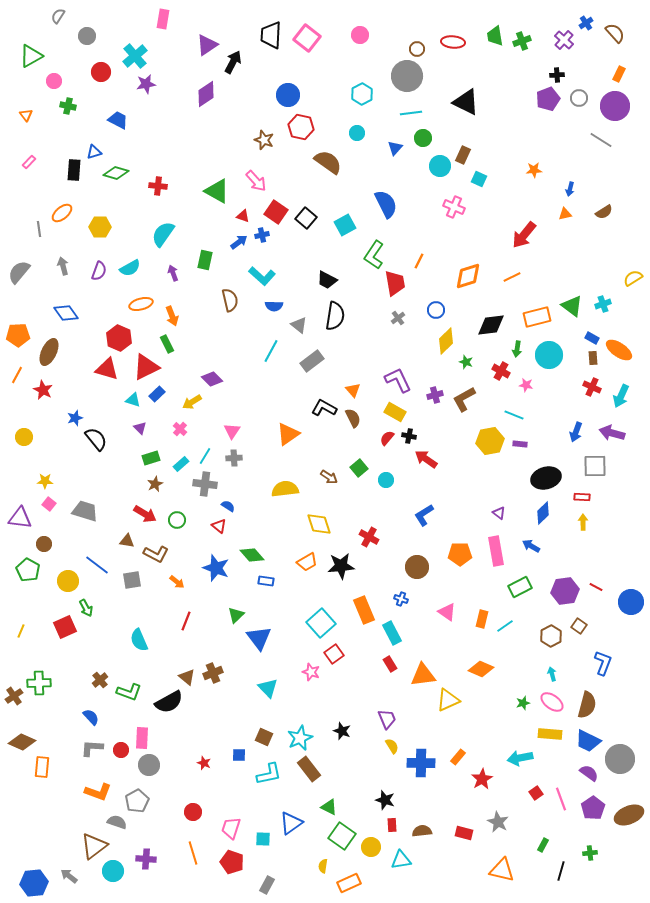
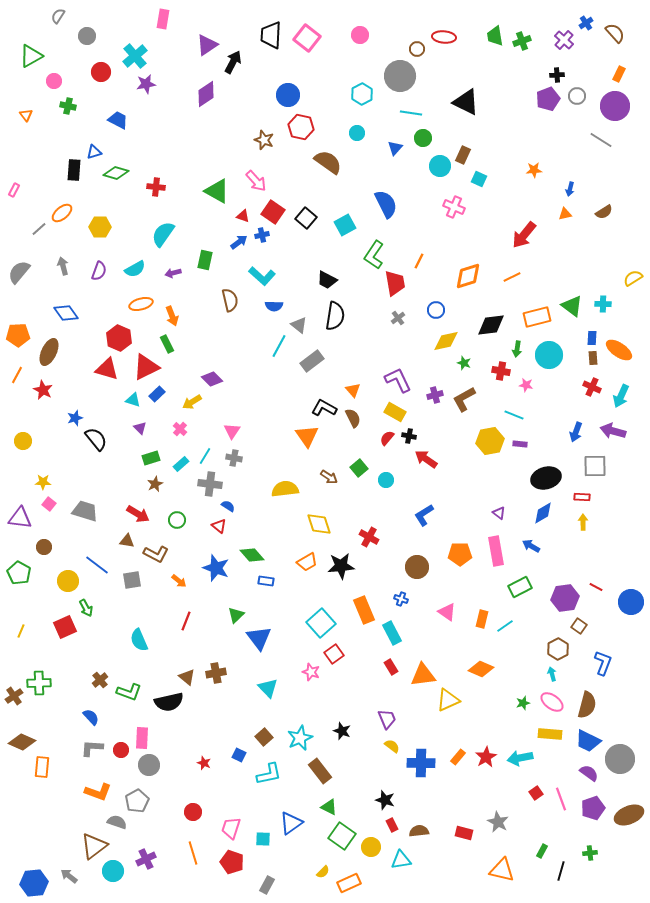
red ellipse at (453, 42): moved 9 px left, 5 px up
gray circle at (407, 76): moved 7 px left
gray circle at (579, 98): moved 2 px left, 2 px up
cyan line at (411, 113): rotated 15 degrees clockwise
pink rectangle at (29, 162): moved 15 px left, 28 px down; rotated 16 degrees counterclockwise
red cross at (158, 186): moved 2 px left, 1 px down
red square at (276, 212): moved 3 px left
gray line at (39, 229): rotated 56 degrees clockwise
cyan semicircle at (130, 268): moved 5 px right, 1 px down
purple arrow at (173, 273): rotated 84 degrees counterclockwise
cyan cross at (603, 304): rotated 21 degrees clockwise
blue rectangle at (592, 338): rotated 64 degrees clockwise
yellow diamond at (446, 341): rotated 32 degrees clockwise
cyan line at (271, 351): moved 8 px right, 5 px up
green star at (466, 362): moved 2 px left, 1 px down
red cross at (501, 371): rotated 18 degrees counterclockwise
purple arrow at (612, 433): moved 1 px right, 2 px up
orange triangle at (288, 434): moved 19 px right, 2 px down; rotated 30 degrees counterclockwise
yellow circle at (24, 437): moved 1 px left, 4 px down
gray cross at (234, 458): rotated 14 degrees clockwise
yellow star at (45, 481): moved 2 px left, 1 px down
gray cross at (205, 484): moved 5 px right
blue diamond at (543, 513): rotated 15 degrees clockwise
red arrow at (145, 514): moved 7 px left
brown circle at (44, 544): moved 3 px down
green pentagon at (28, 570): moved 9 px left, 3 px down
orange arrow at (177, 582): moved 2 px right, 1 px up
purple hexagon at (565, 591): moved 7 px down
brown hexagon at (551, 636): moved 7 px right, 13 px down
red rectangle at (390, 664): moved 1 px right, 3 px down
brown cross at (213, 673): moved 3 px right; rotated 12 degrees clockwise
black semicircle at (169, 702): rotated 16 degrees clockwise
brown square at (264, 737): rotated 24 degrees clockwise
yellow semicircle at (392, 746): rotated 21 degrees counterclockwise
blue square at (239, 755): rotated 24 degrees clockwise
brown rectangle at (309, 769): moved 11 px right, 2 px down
red star at (482, 779): moved 4 px right, 22 px up
purple pentagon at (593, 808): rotated 15 degrees clockwise
red rectangle at (392, 825): rotated 24 degrees counterclockwise
brown semicircle at (422, 831): moved 3 px left
green rectangle at (543, 845): moved 1 px left, 6 px down
purple cross at (146, 859): rotated 30 degrees counterclockwise
yellow semicircle at (323, 866): moved 6 px down; rotated 144 degrees counterclockwise
